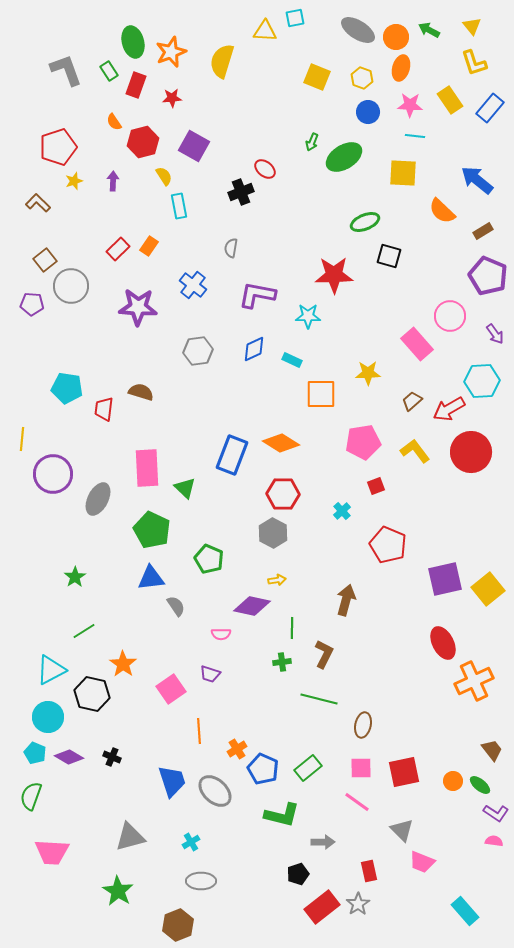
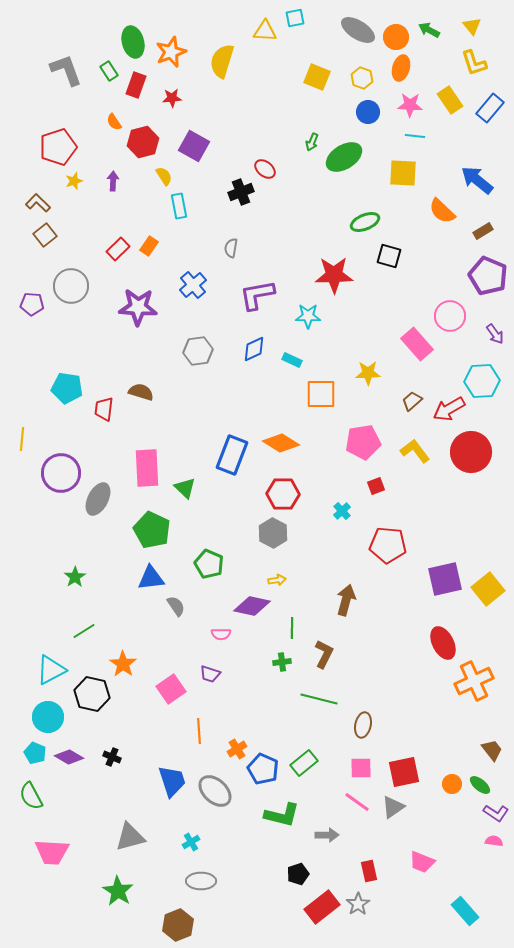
brown square at (45, 260): moved 25 px up
blue cross at (193, 285): rotated 12 degrees clockwise
purple L-shape at (257, 295): rotated 21 degrees counterclockwise
purple circle at (53, 474): moved 8 px right, 1 px up
red pentagon at (388, 545): rotated 18 degrees counterclockwise
green pentagon at (209, 559): moved 5 px down
green rectangle at (308, 768): moved 4 px left, 5 px up
orange circle at (453, 781): moved 1 px left, 3 px down
green semicircle at (31, 796): rotated 48 degrees counterclockwise
gray triangle at (402, 830): moved 9 px left, 23 px up; rotated 40 degrees clockwise
gray arrow at (323, 842): moved 4 px right, 7 px up
